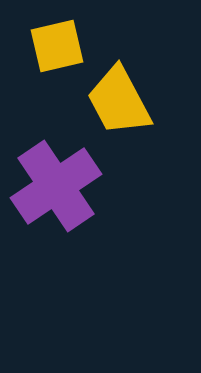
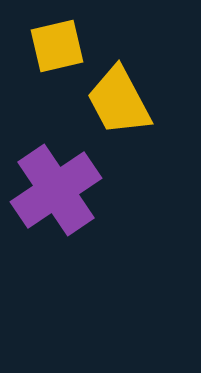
purple cross: moved 4 px down
